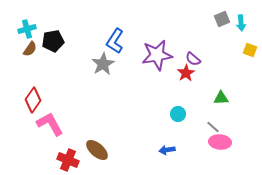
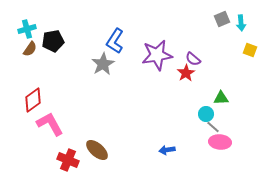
red diamond: rotated 20 degrees clockwise
cyan circle: moved 28 px right
